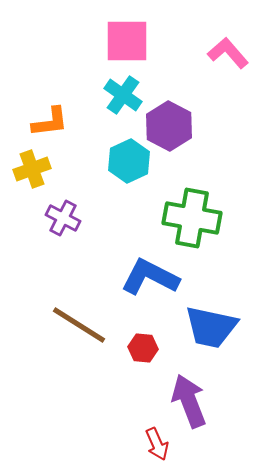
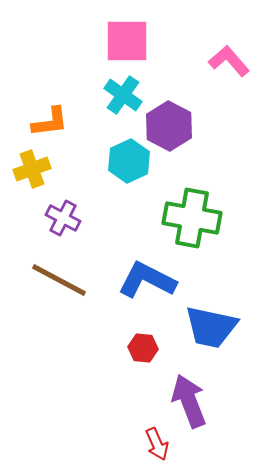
pink L-shape: moved 1 px right, 8 px down
blue L-shape: moved 3 px left, 3 px down
brown line: moved 20 px left, 45 px up; rotated 4 degrees counterclockwise
